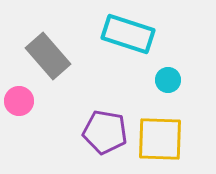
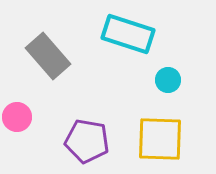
pink circle: moved 2 px left, 16 px down
purple pentagon: moved 18 px left, 9 px down
